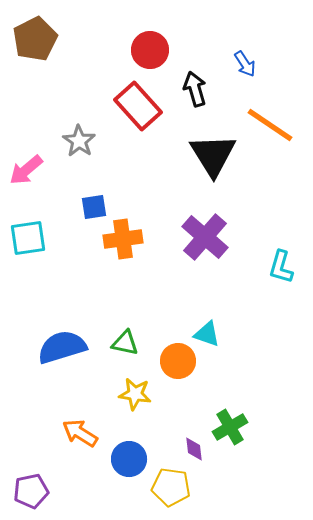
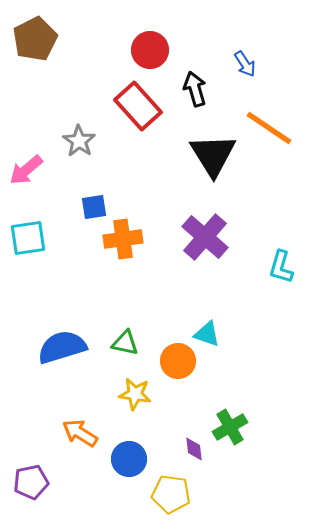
orange line: moved 1 px left, 3 px down
yellow pentagon: moved 7 px down
purple pentagon: moved 9 px up
